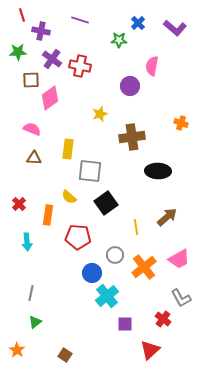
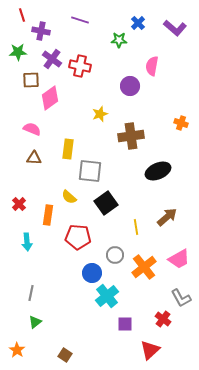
brown cross at (132, 137): moved 1 px left, 1 px up
black ellipse at (158, 171): rotated 25 degrees counterclockwise
